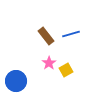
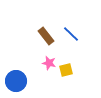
blue line: rotated 60 degrees clockwise
pink star: rotated 24 degrees counterclockwise
yellow square: rotated 16 degrees clockwise
